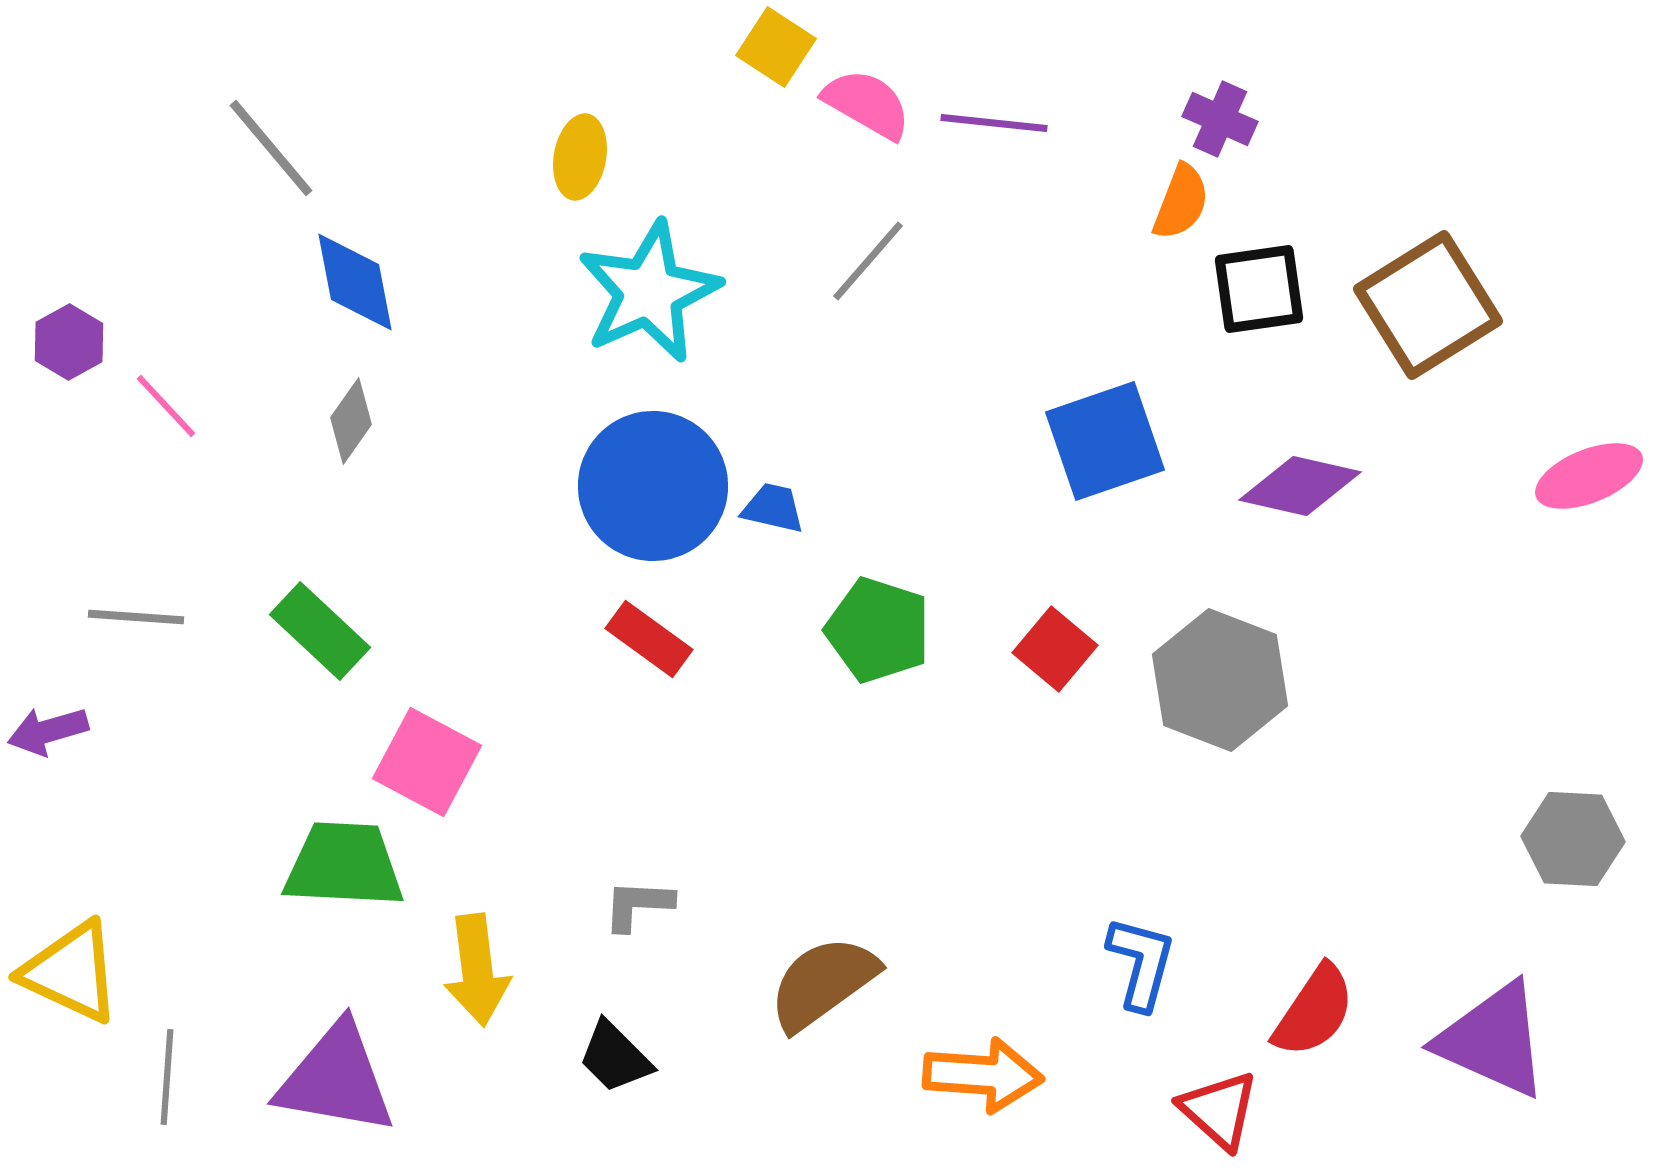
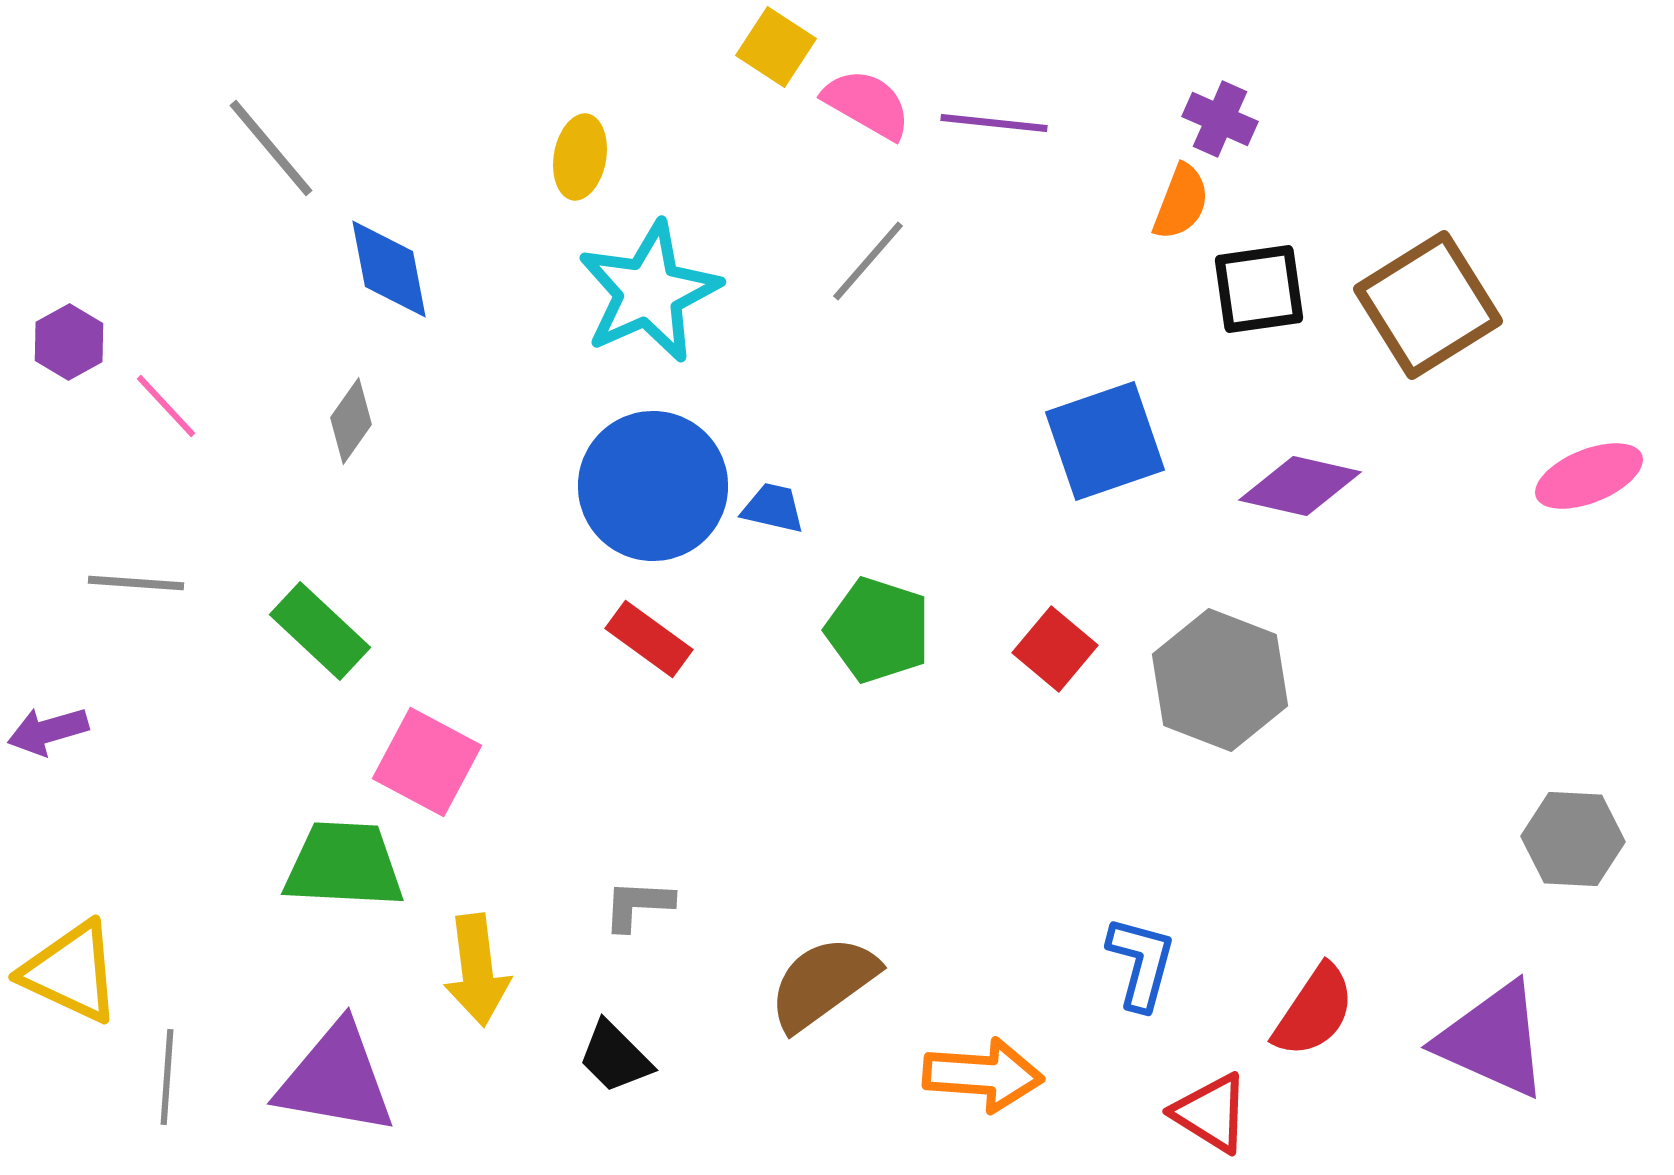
blue diamond at (355, 282): moved 34 px right, 13 px up
gray line at (136, 617): moved 34 px up
red triangle at (1219, 1110): moved 8 px left, 3 px down; rotated 10 degrees counterclockwise
